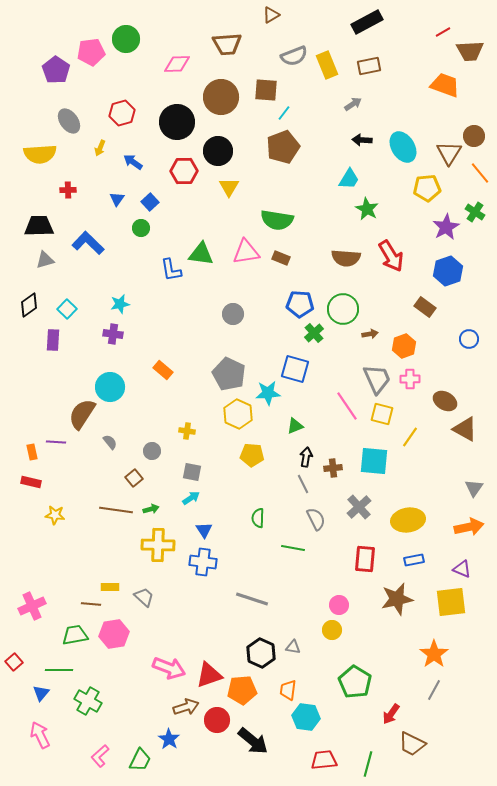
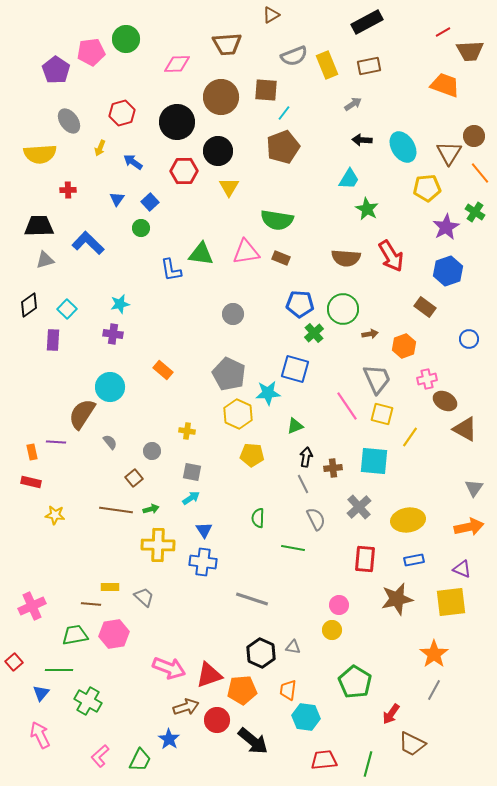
pink cross at (410, 379): moved 17 px right; rotated 12 degrees counterclockwise
